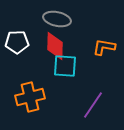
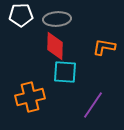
gray ellipse: rotated 16 degrees counterclockwise
white pentagon: moved 4 px right, 27 px up
cyan square: moved 6 px down
